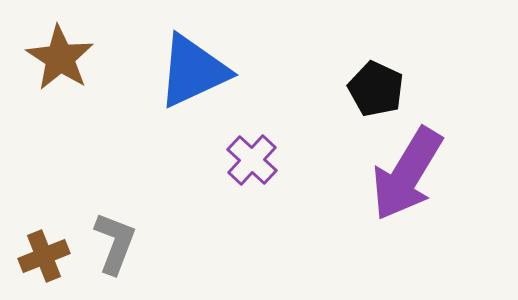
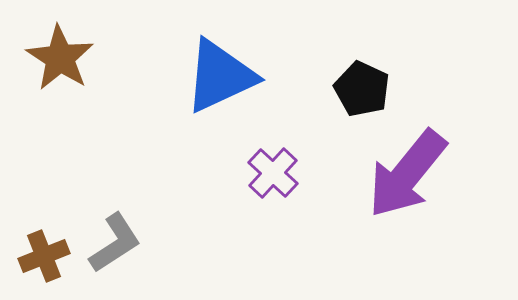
blue triangle: moved 27 px right, 5 px down
black pentagon: moved 14 px left
purple cross: moved 21 px right, 13 px down
purple arrow: rotated 8 degrees clockwise
gray L-shape: rotated 36 degrees clockwise
